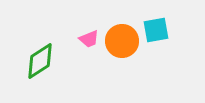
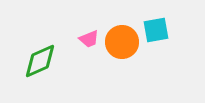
orange circle: moved 1 px down
green diamond: rotated 9 degrees clockwise
